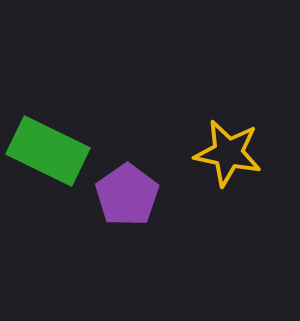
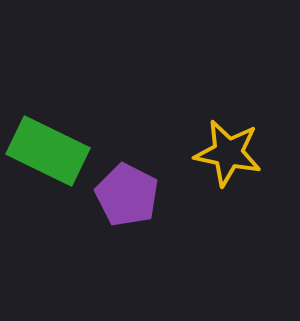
purple pentagon: rotated 10 degrees counterclockwise
